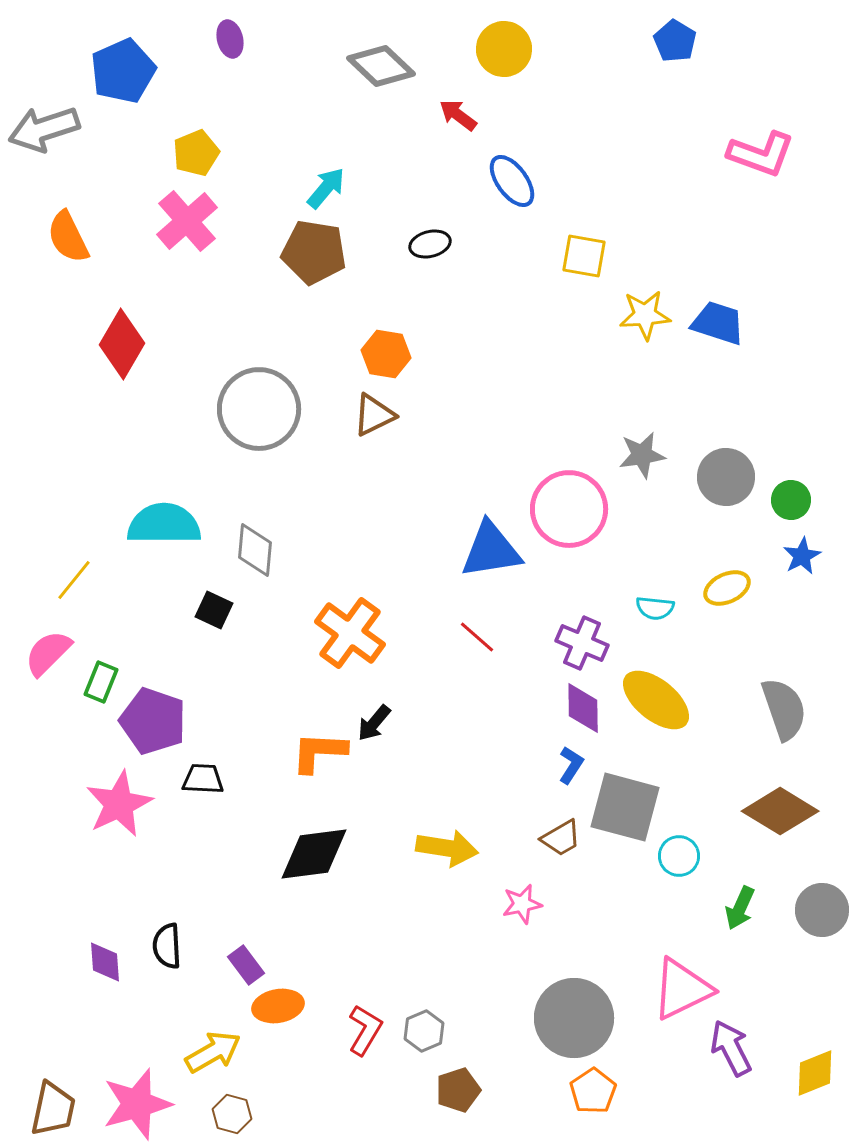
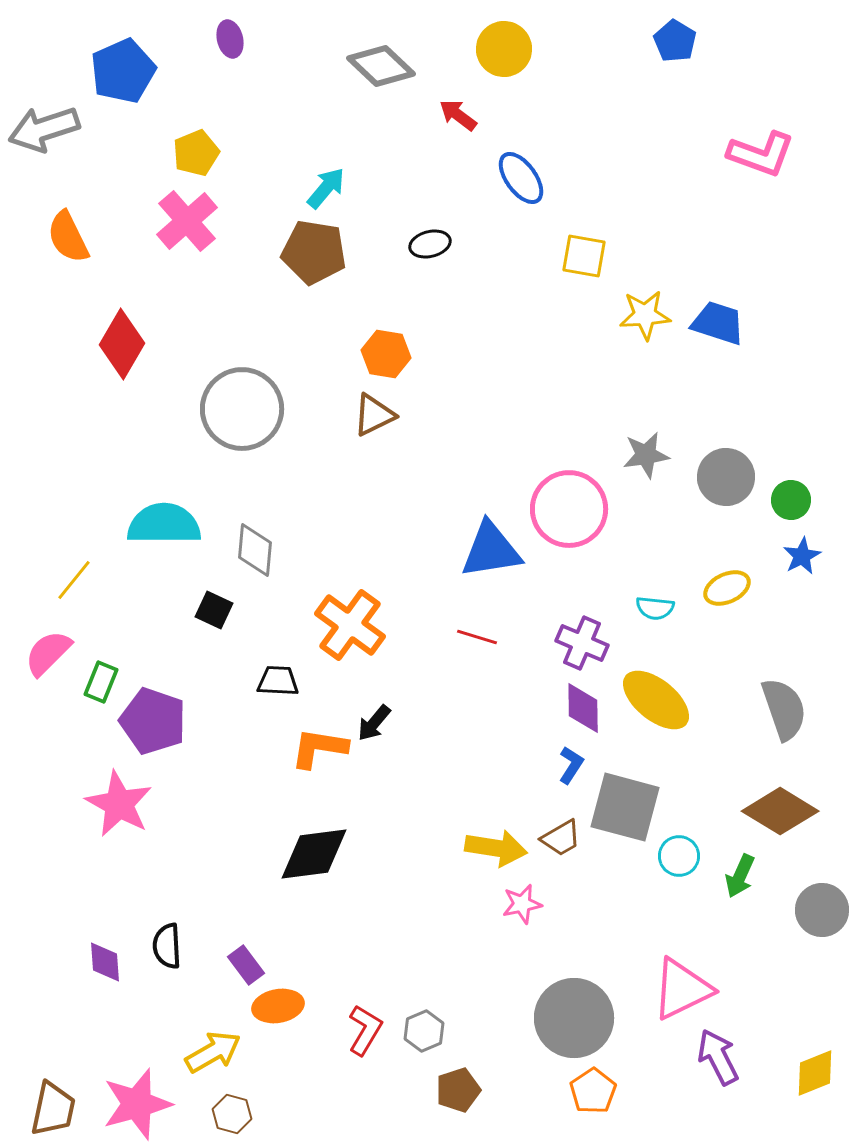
blue ellipse at (512, 181): moved 9 px right, 3 px up
gray circle at (259, 409): moved 17 px left
gray star at (642, 455): moved 4 px right
orange cross at (350, 633): moved 8 px up
red line at (477, 637): rotated 24 degrees counterclockwise
orange L-shape at (319, 752): moved 4 px up; rotated 6 degrees clockwise
black trapezoid at (203, 779): moved 75 px right, 98 px up
pink star at (119, 804): rotated 18 degrees counterclockwise
yellow arrow at (447, 848): moved 49 px right
green arrow at (740, 908): moved 32 px up
purple arrow at (731, 1048): moved 13 px left, 9 px down
